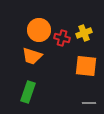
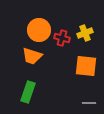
yellow cross: moved 1 px right
